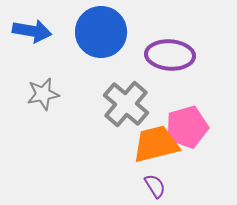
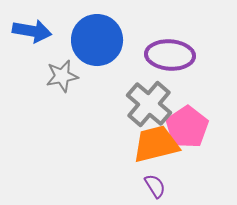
blue circle: moved 4 px left, 8 px down
gray star: moved 19 px right, 18 px up
gray cross: moved 23 px right
pink pentagon: rotated 18 degrees counterclockwise
